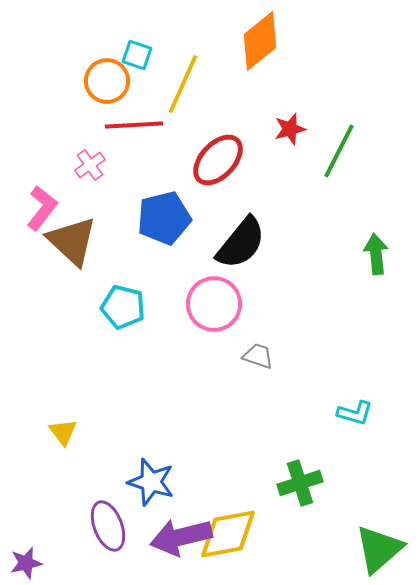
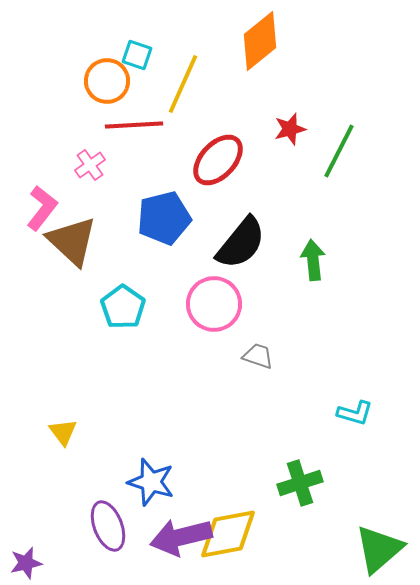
green arrow: moved 63 px left, 6 px down
cyan pentagon: rotated 21 degrees clockwise
